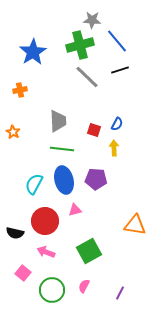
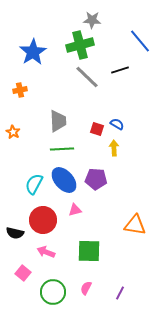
blue line: moved 23 px right
blue semicircle: rotated 88 degrees counterclockwise
red square: moved 3 px right, 1 px up
green line: rotated 10 degrees counterclockwise
blue ellipse: rotated 28 degrees counterclockwise
red circle: moved 2 px left, 1 px up
green square: rotated 30 degrees clockwise
pink semicircle: moved 2 px right, 2 px down
green circle: moved 1 px right, 2 px down
